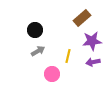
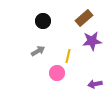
brown rectangle: moved 2 px right
black circle: moved 8 px right, 9 px up
purple arrow: moved 2 px right, 22 px down
pink circle: moved 5 px right, 1 px up
